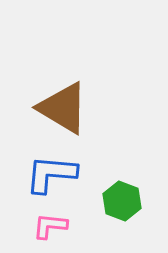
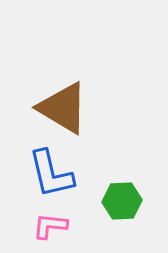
blue L-shape: rotated 108 degrees counterclockwise
green hexagon: rotated 24 degrees counterclockwise
